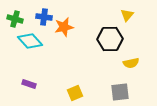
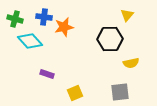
purple rectangle: moved 18 px right, 10 px up
